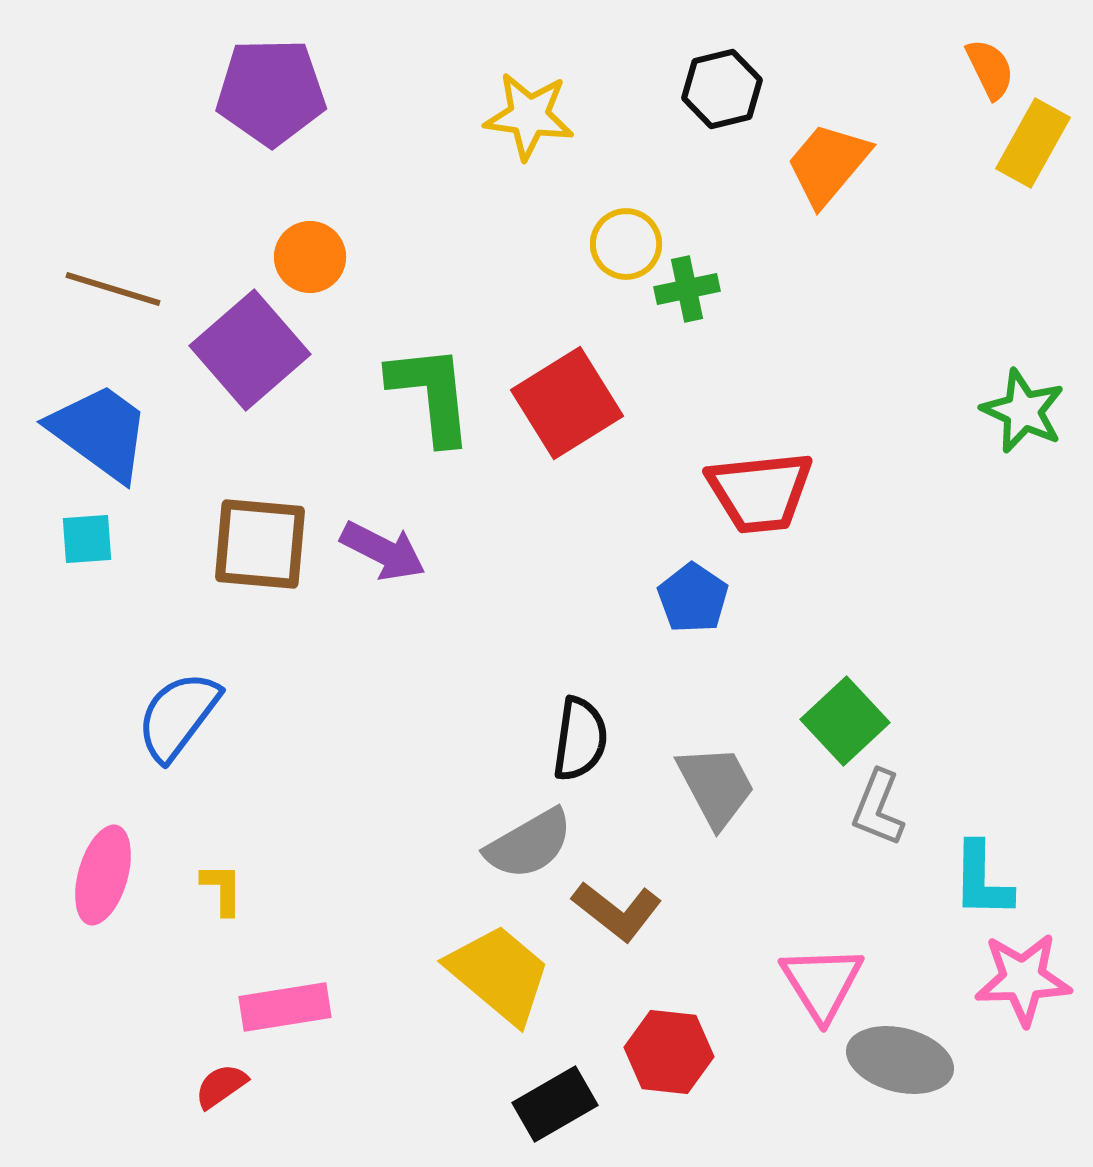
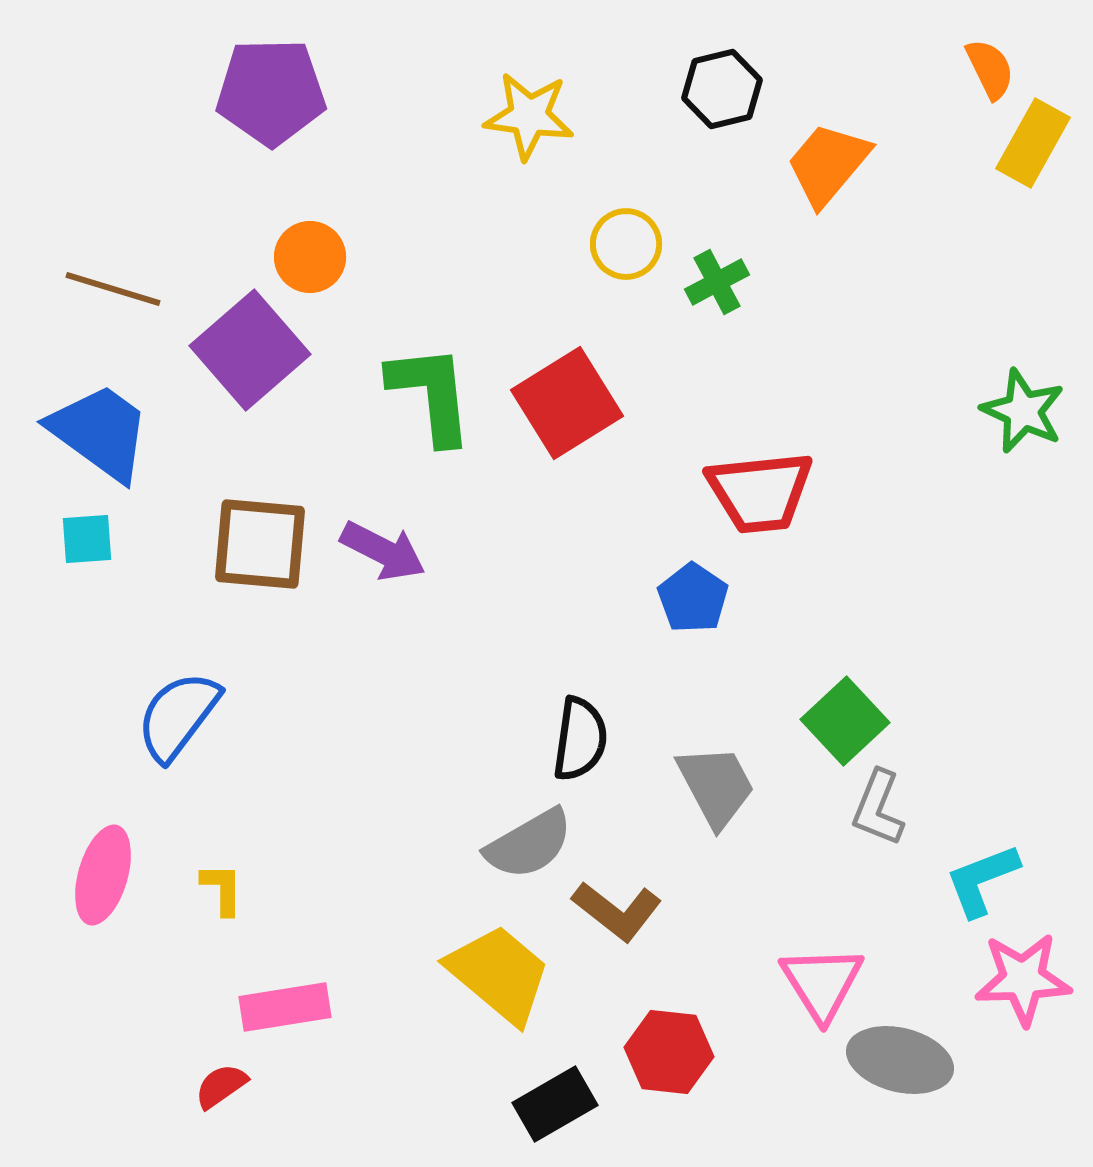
green cross: moved 30 px right, 7 px up; rotated 16 degrees counterclockwise
cyan L-shape: rotated 68 degrees clockwise
